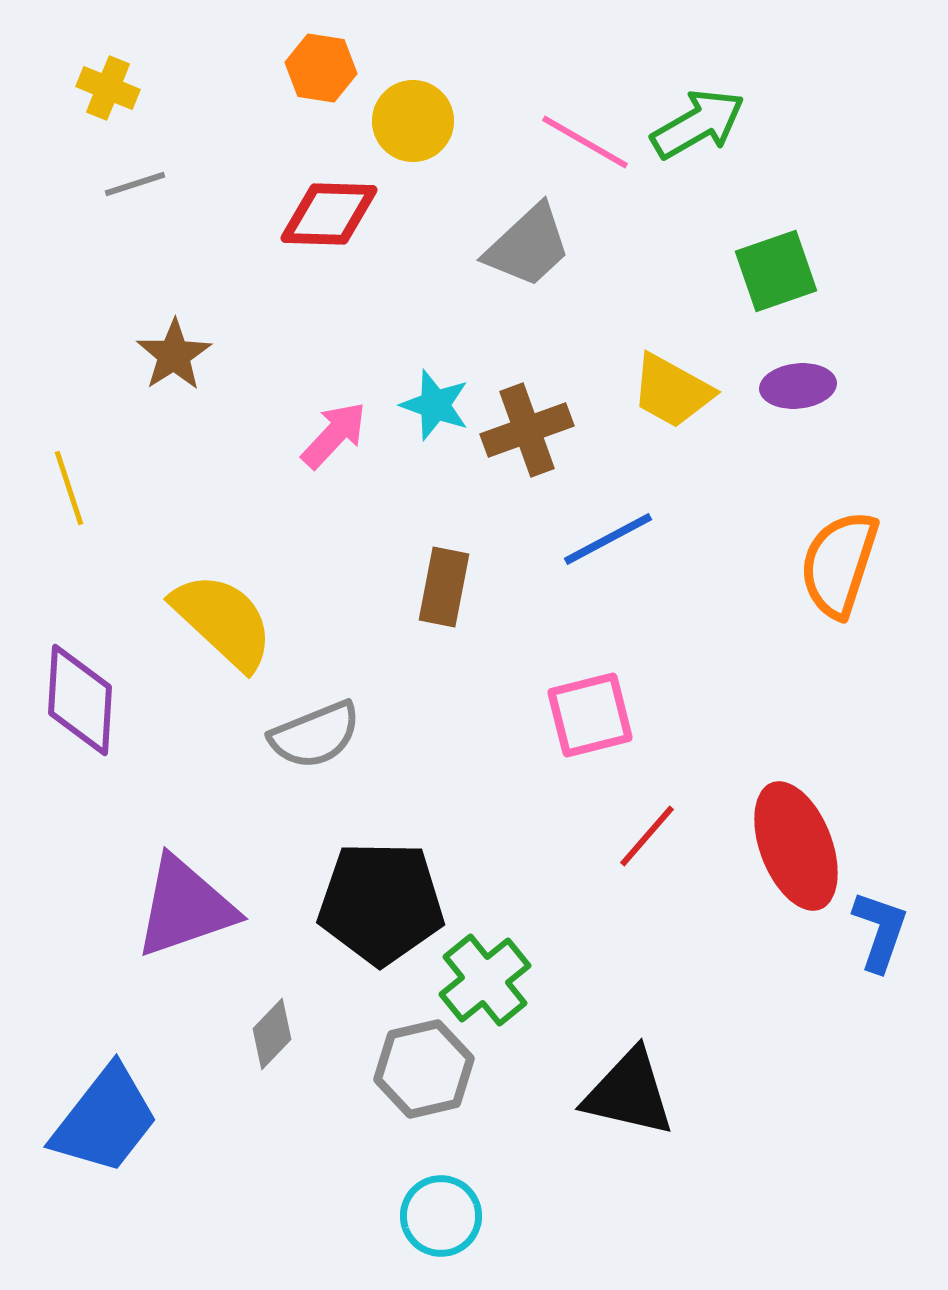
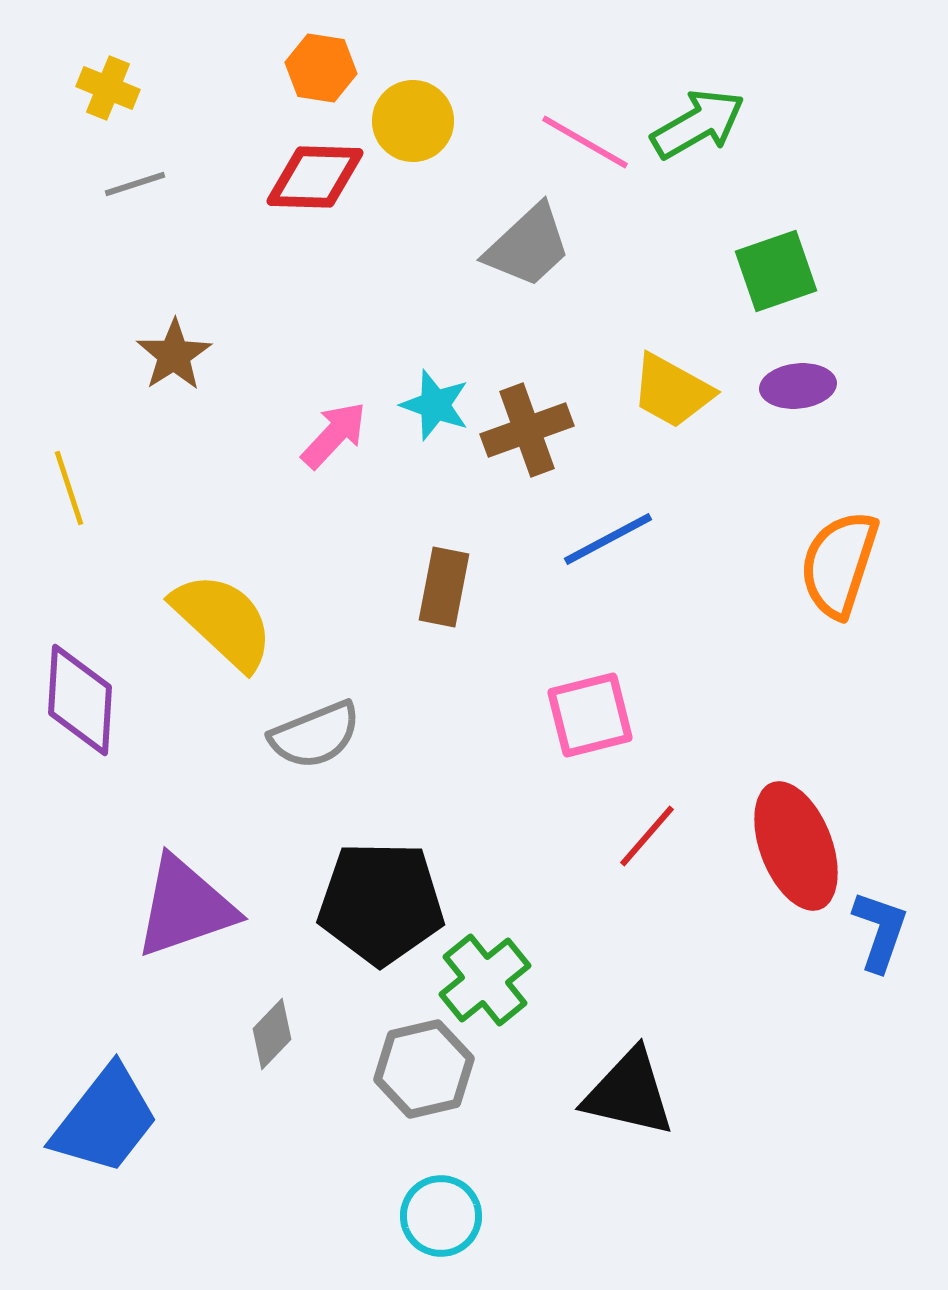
red diamond: moved 14 px left, 37 px up
